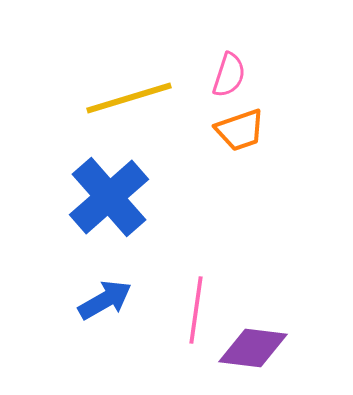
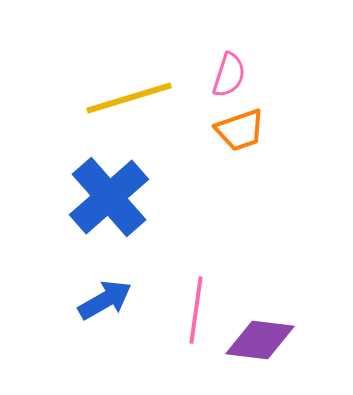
purple diamond: moved 7 px right, 8 px up
